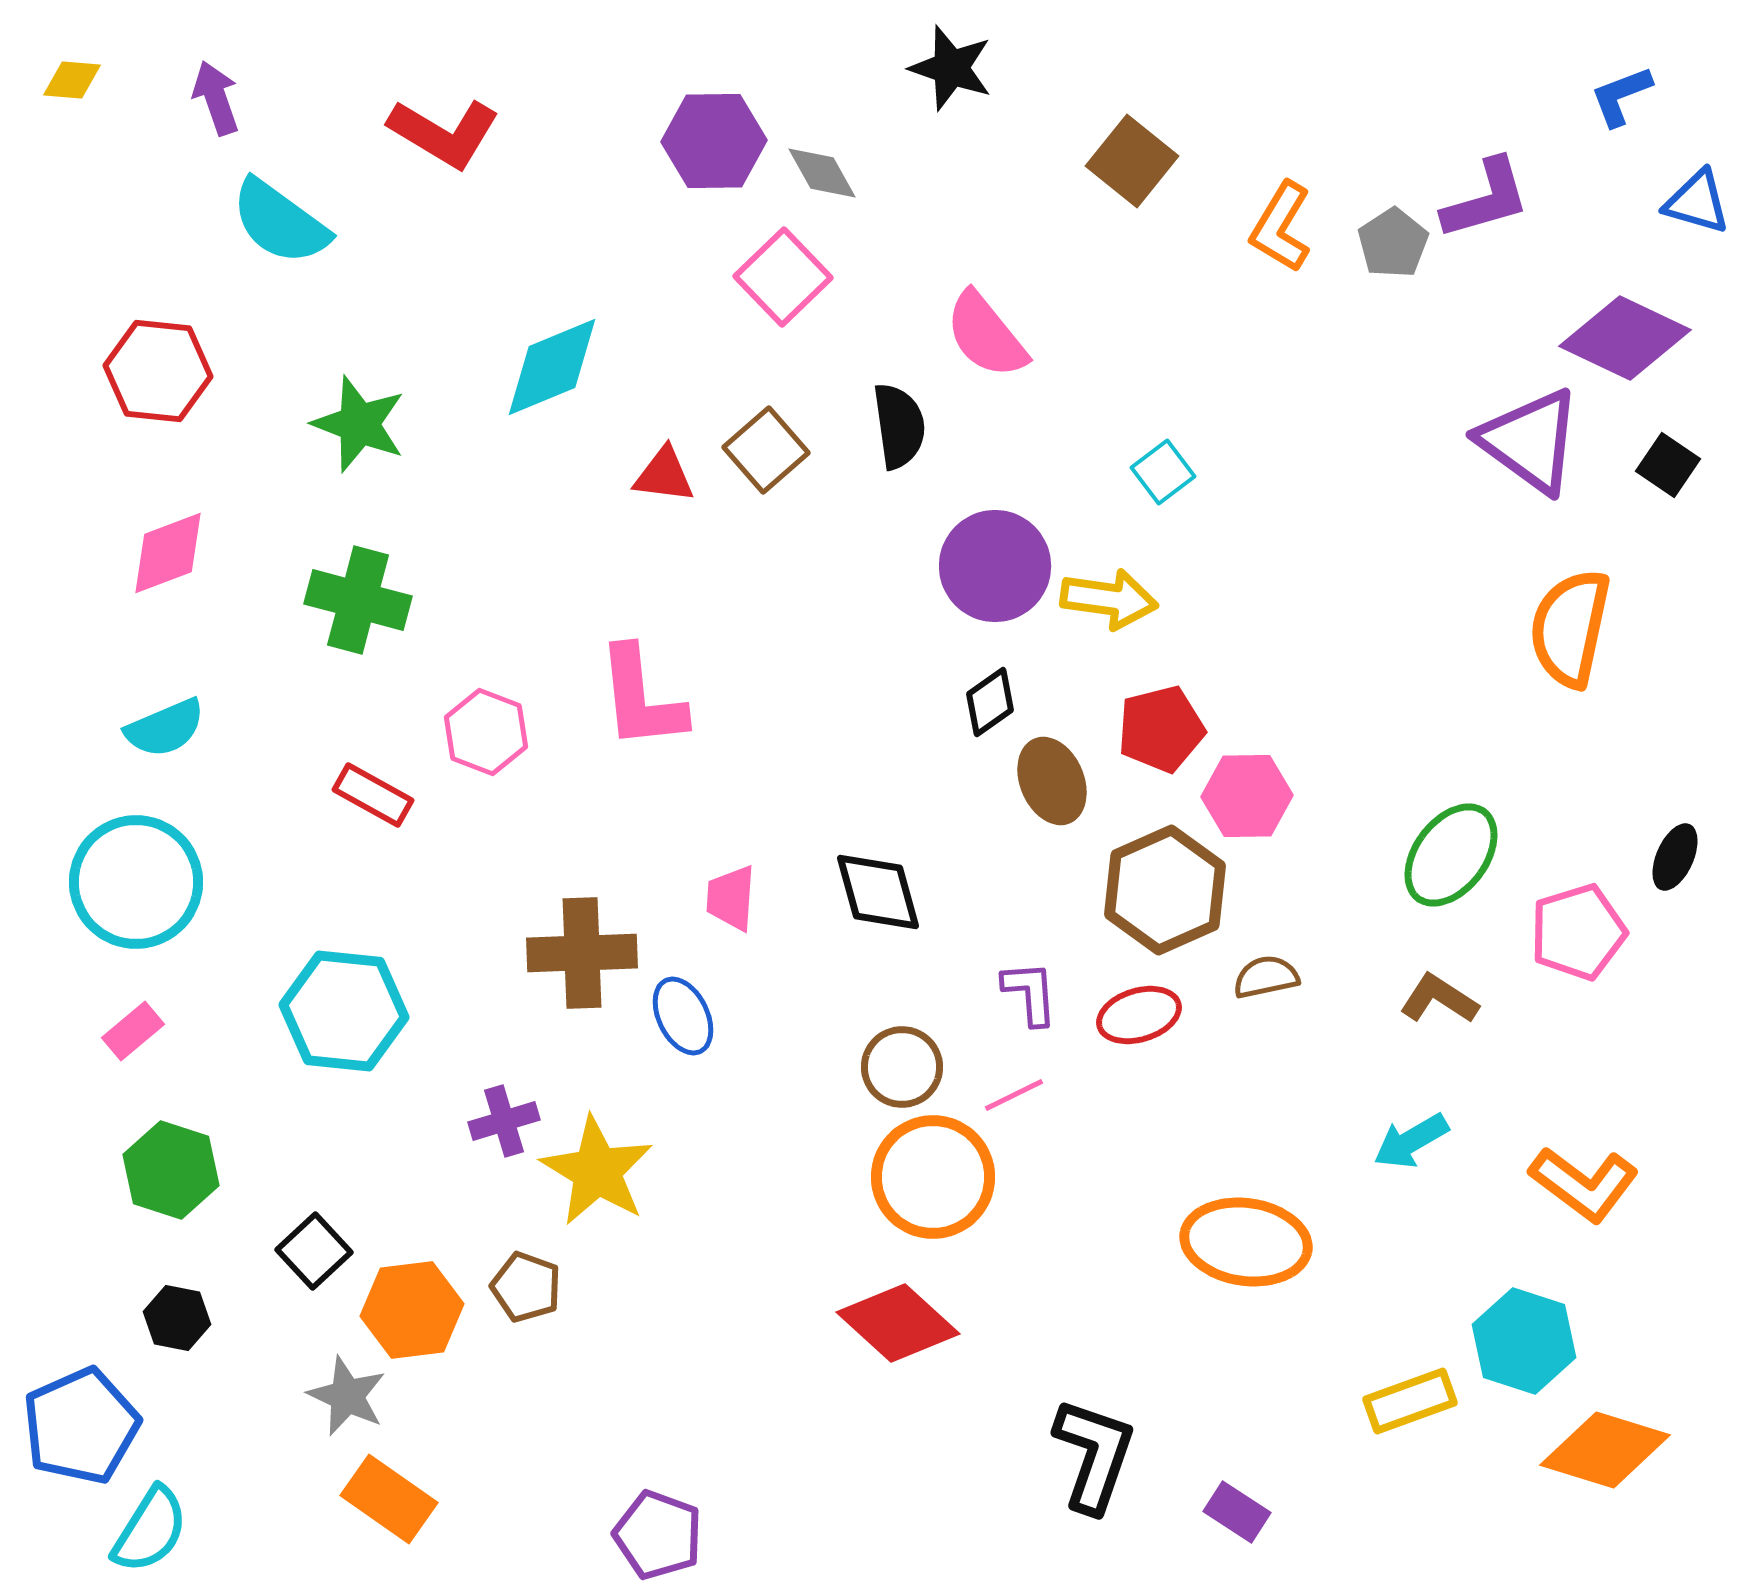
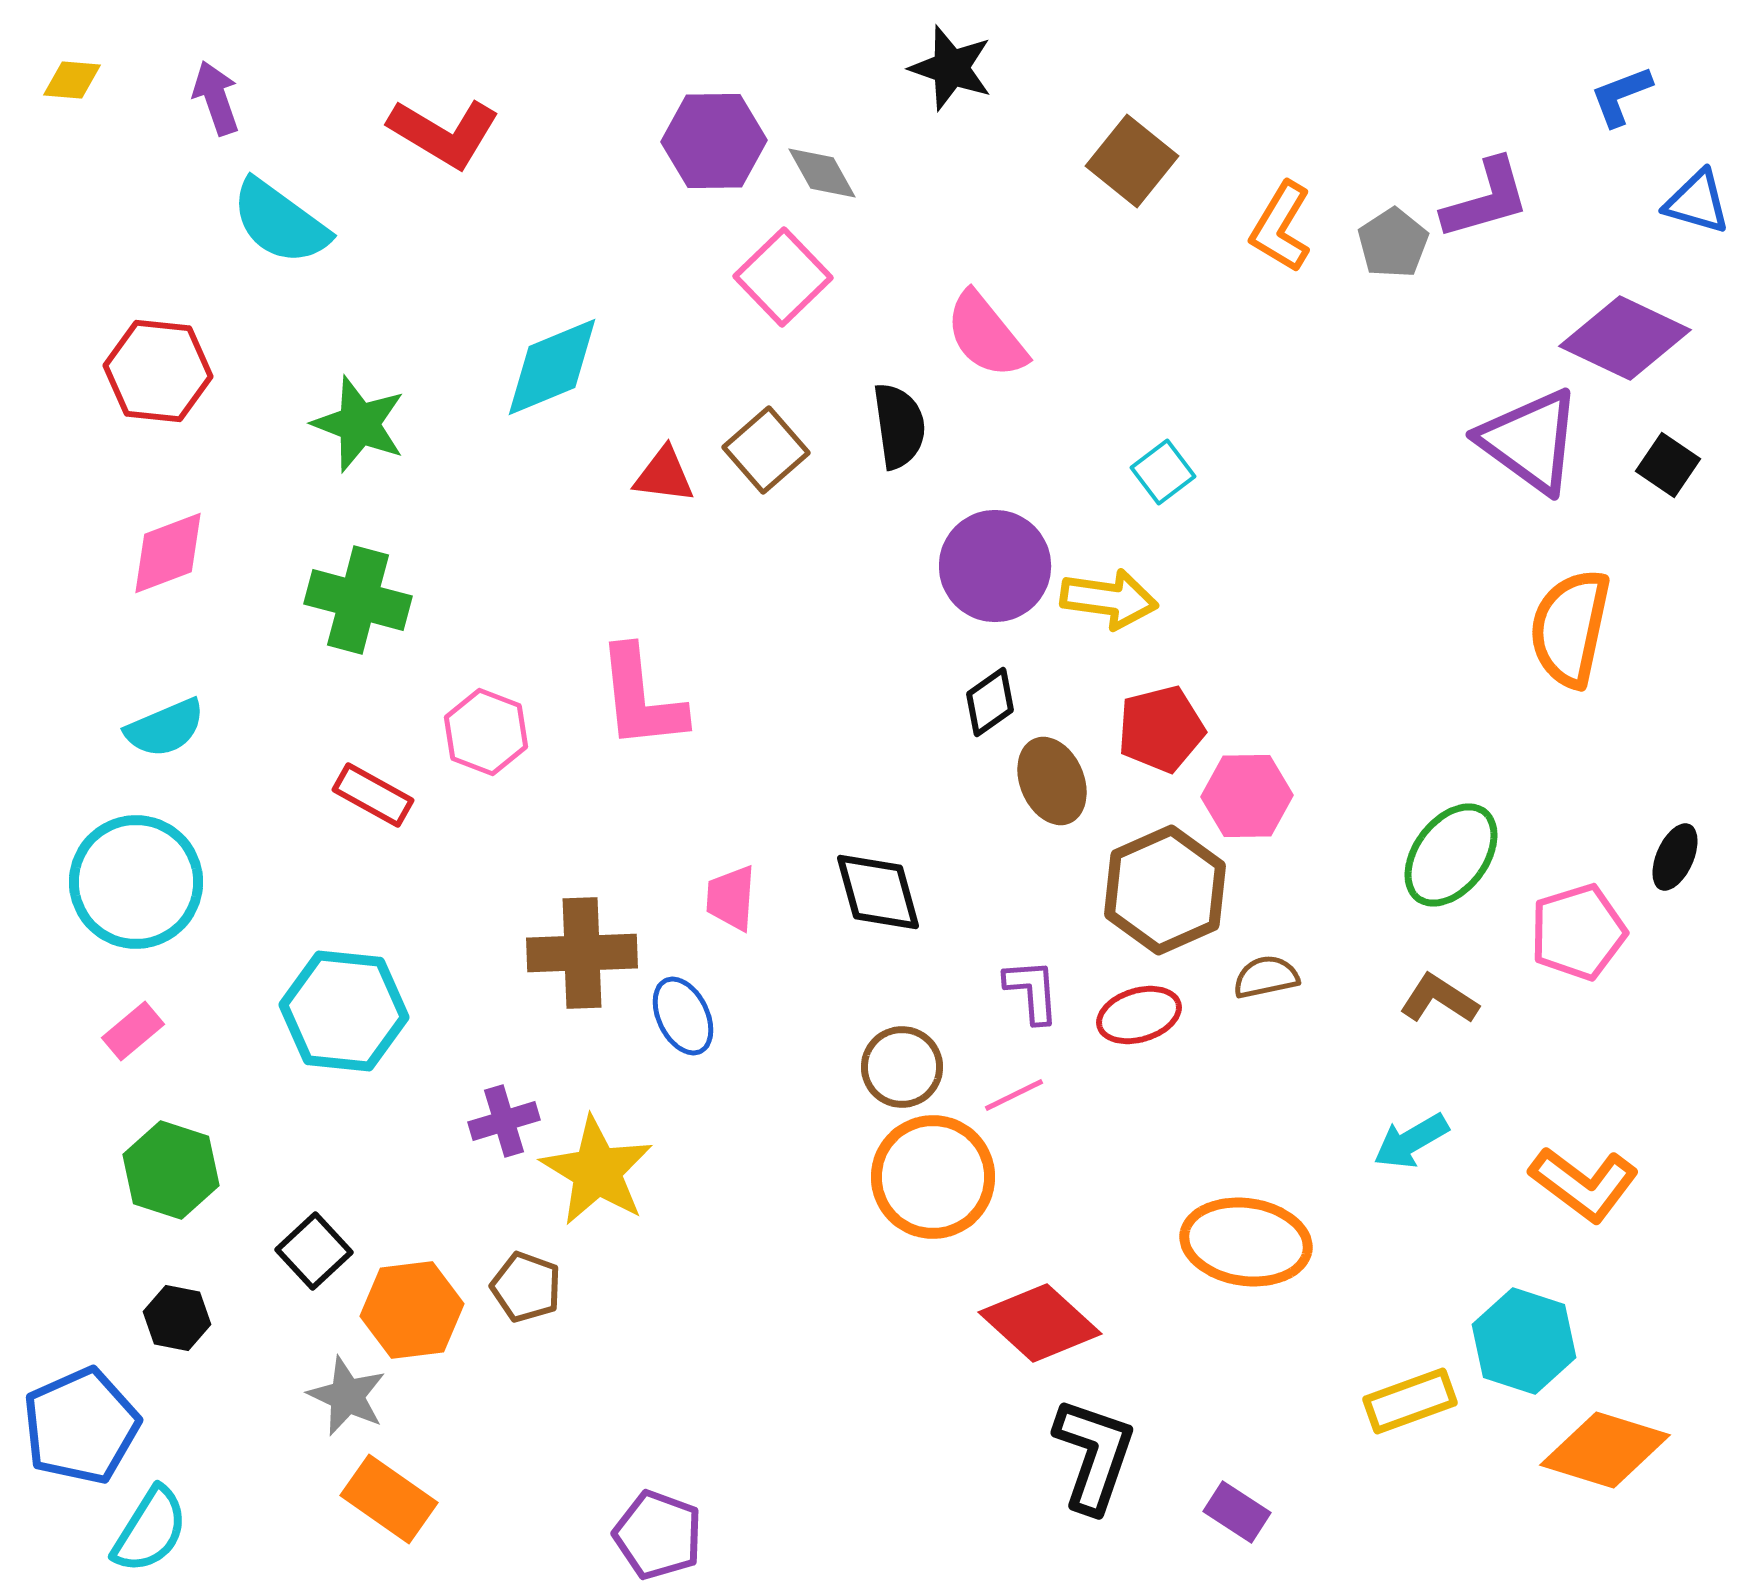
purple L-shape at (1030, 993): moved 2 px right, 2 px up
red diamond at (898, 1323): moved 142 px right
